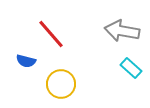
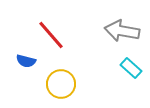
red line: moved 1 px down
